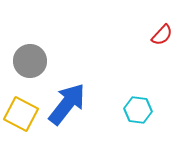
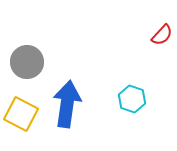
gray circle: moved 3 px left, 1 px down
blue arrow: rotated 30 degrees counterclockwise
cyan hexagon: moved 6 px left, 11 px up; rotated 12 degrees clockwise
